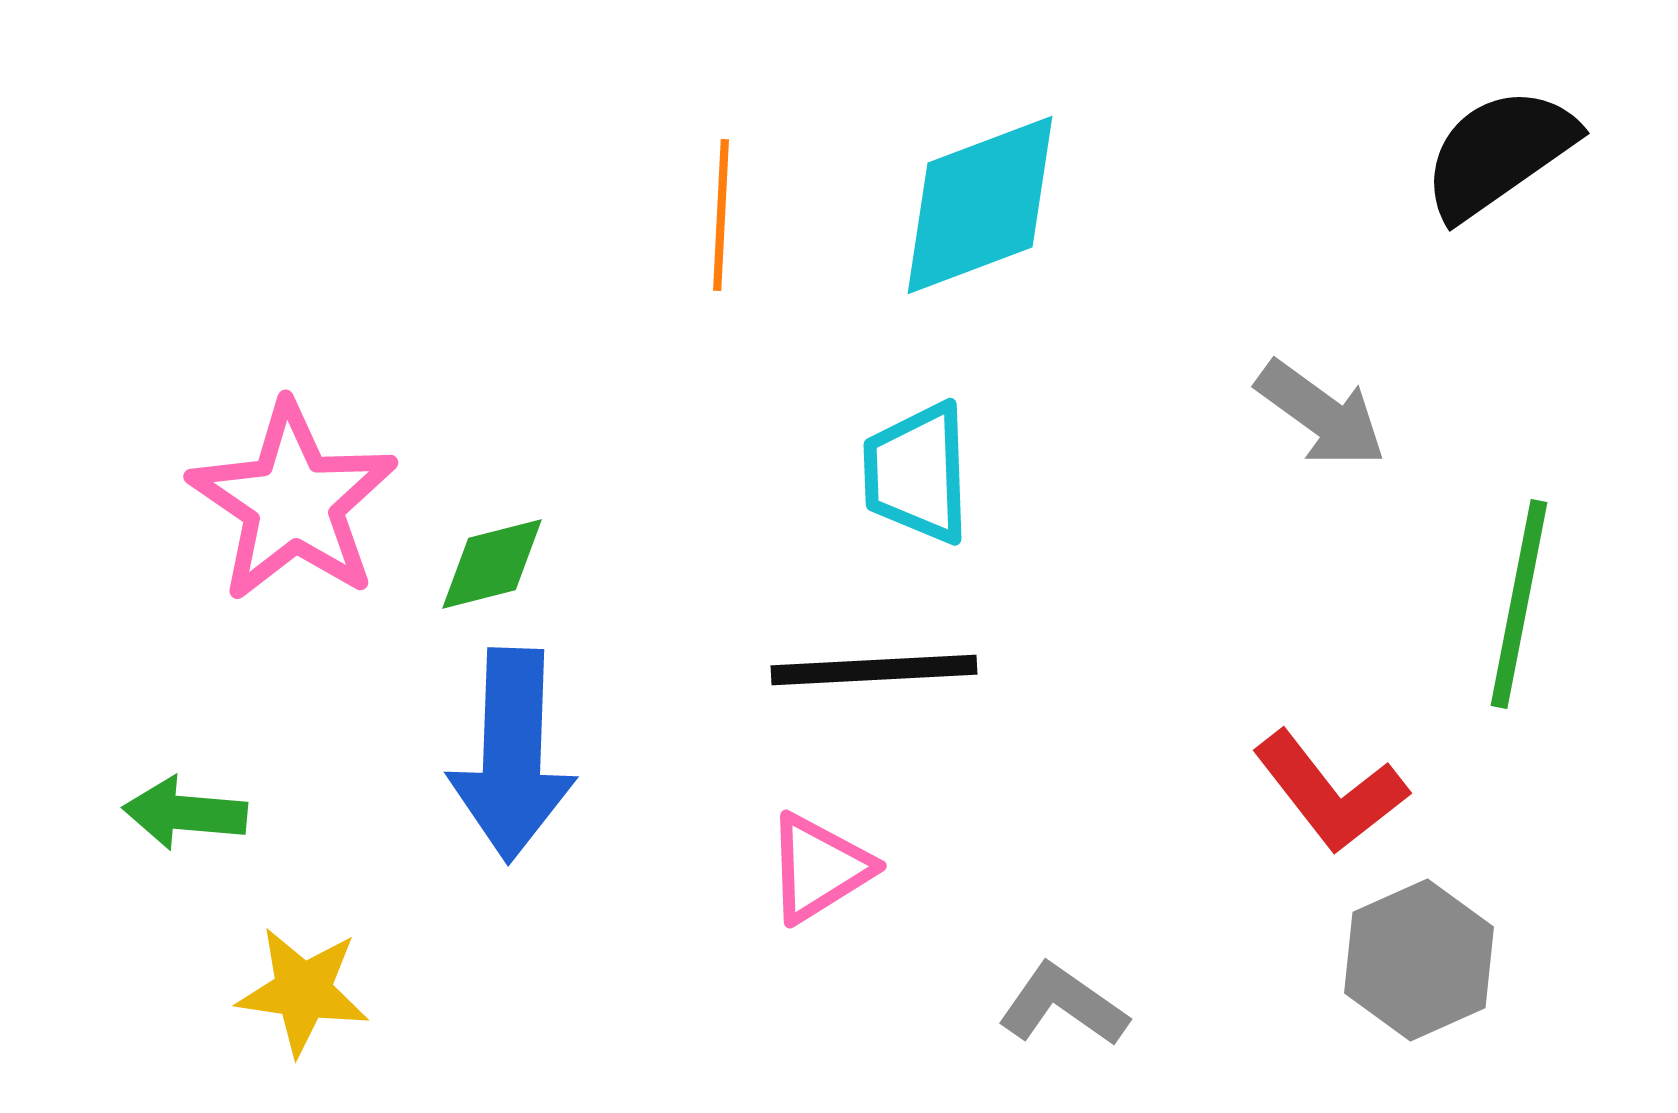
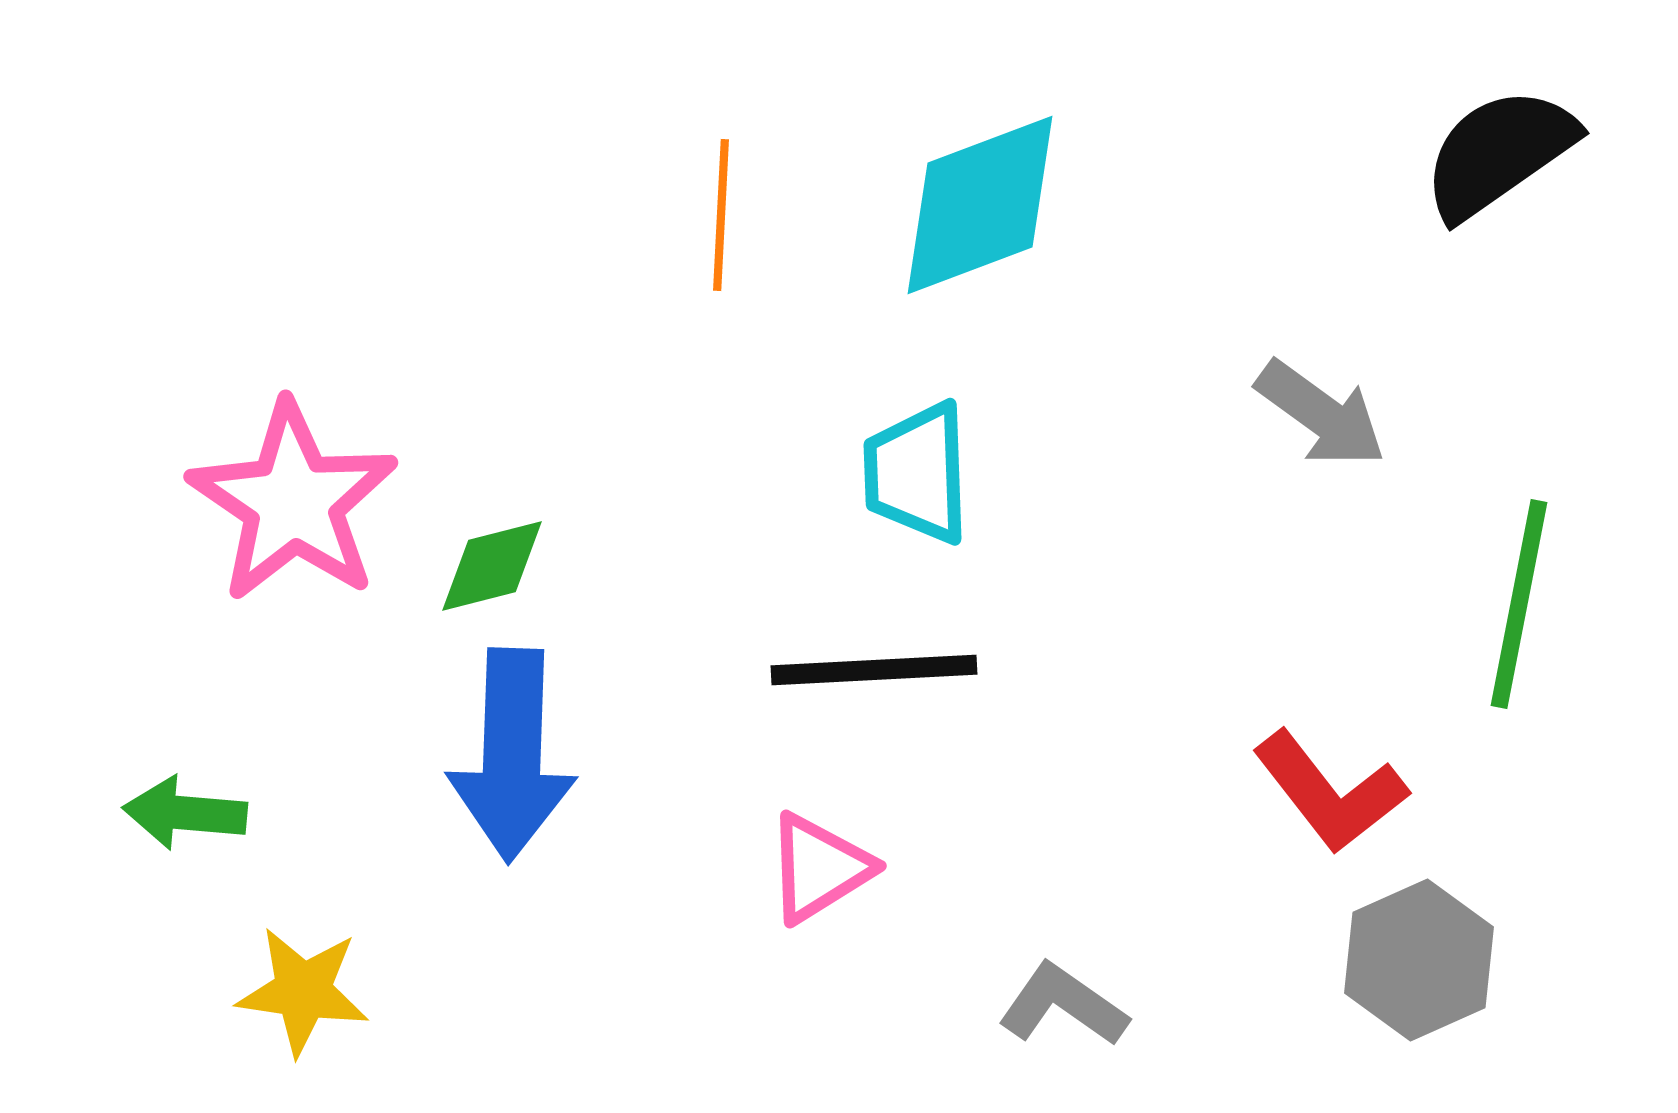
green diamond: moved 2 px down
